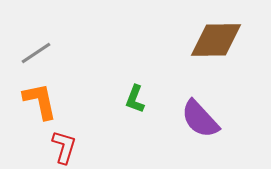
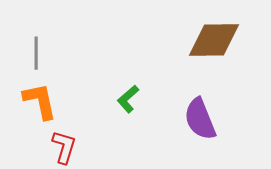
brown diamond: moved 2 px left
gray line: rotated 56 degrees counterclockwise
green L-shape: moved 7 px left; rotated 28 degrees clockwise
purple semicircle: rotated 21 degrees clockwise
